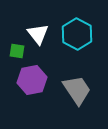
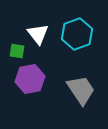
cyan hexagon: rotated 12 degrees clockwise
purple hexagon: moved 2 px left, 1 px up
gray trapezoid: moved 4 px right
